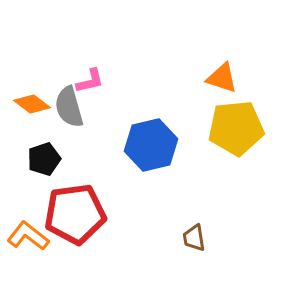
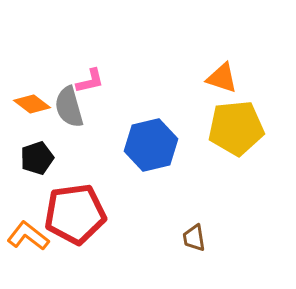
black pentagon: moved 7 px left, 1 px up
